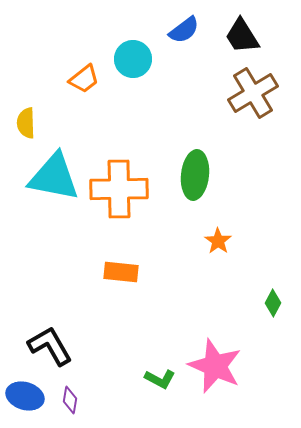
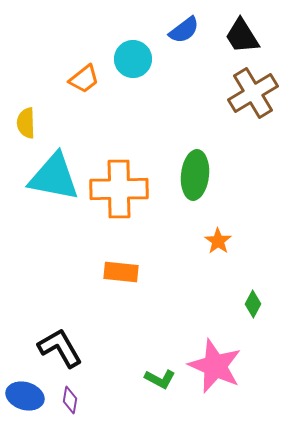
green diamond: moved 20 px left, 1 px down
black L-shape: moved 10 px right, 2 px down
